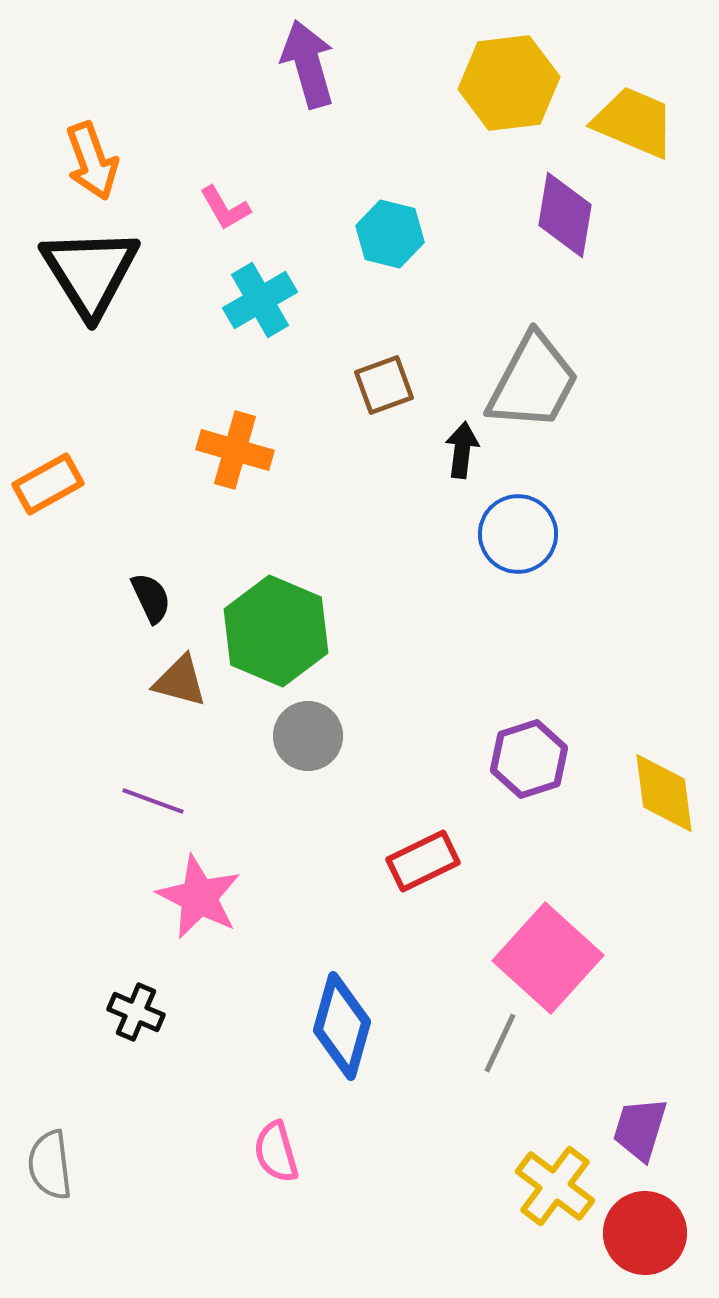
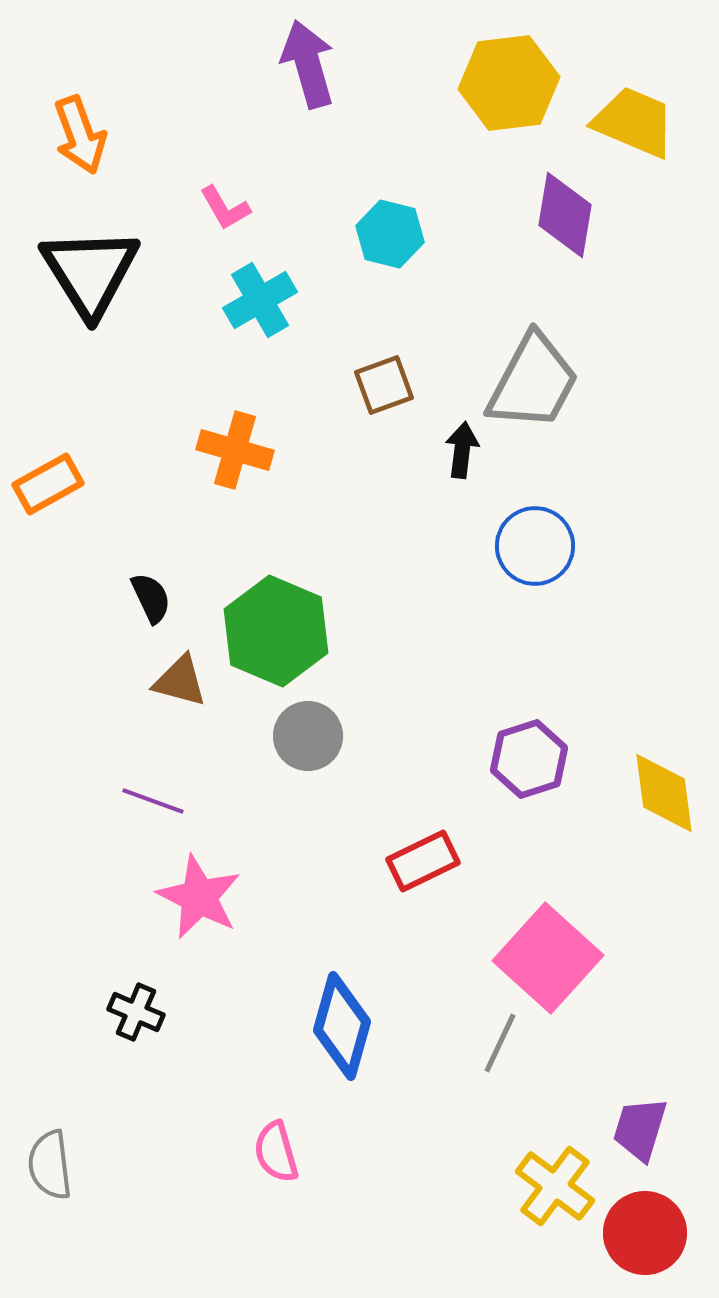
orange arrow: moved 12 px left, 26 px up
blue circle: moved 17 px right, 12 px down
